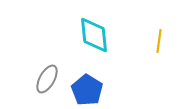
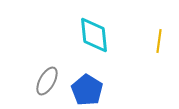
gray ellipse: moved 2 px down
